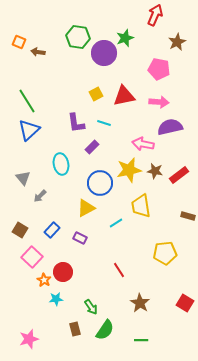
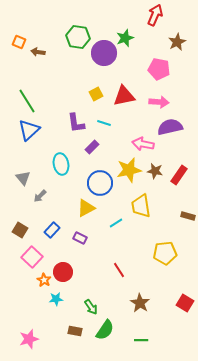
red rectangle at (179, 175): rotated 18 degrees counterclockwise
brown rectangle at (75, 329): moved 2 px down; rotated 64 degrees counterclockwise
